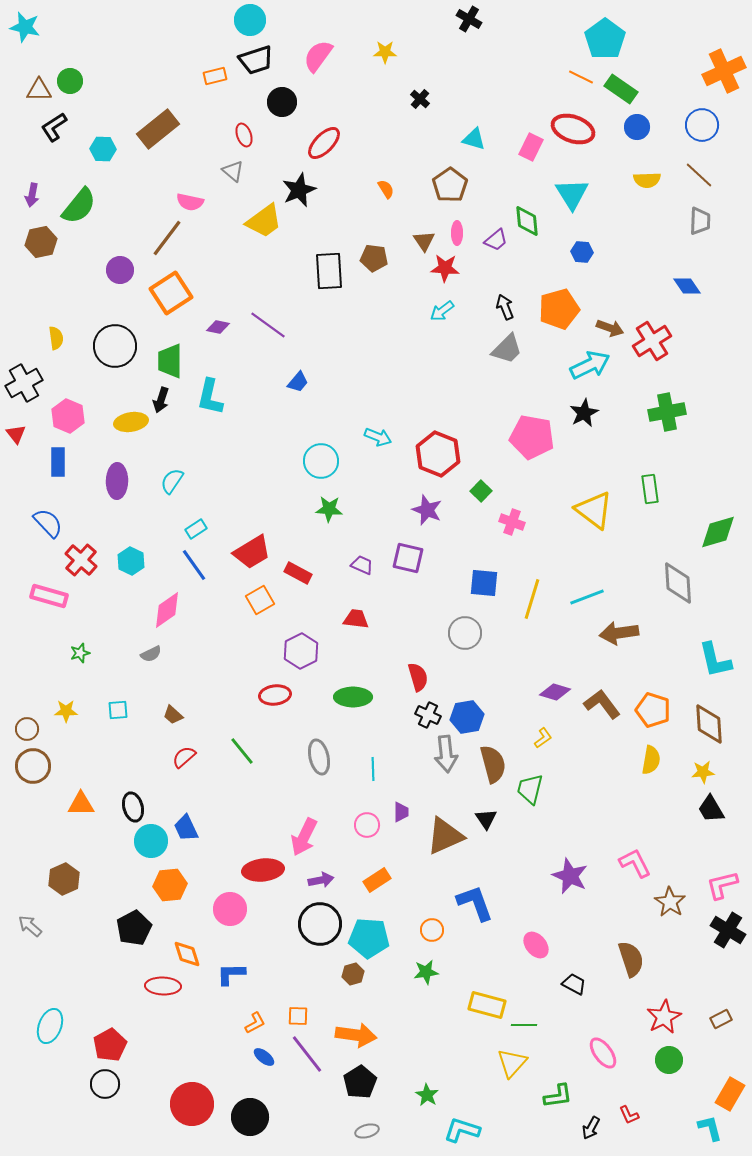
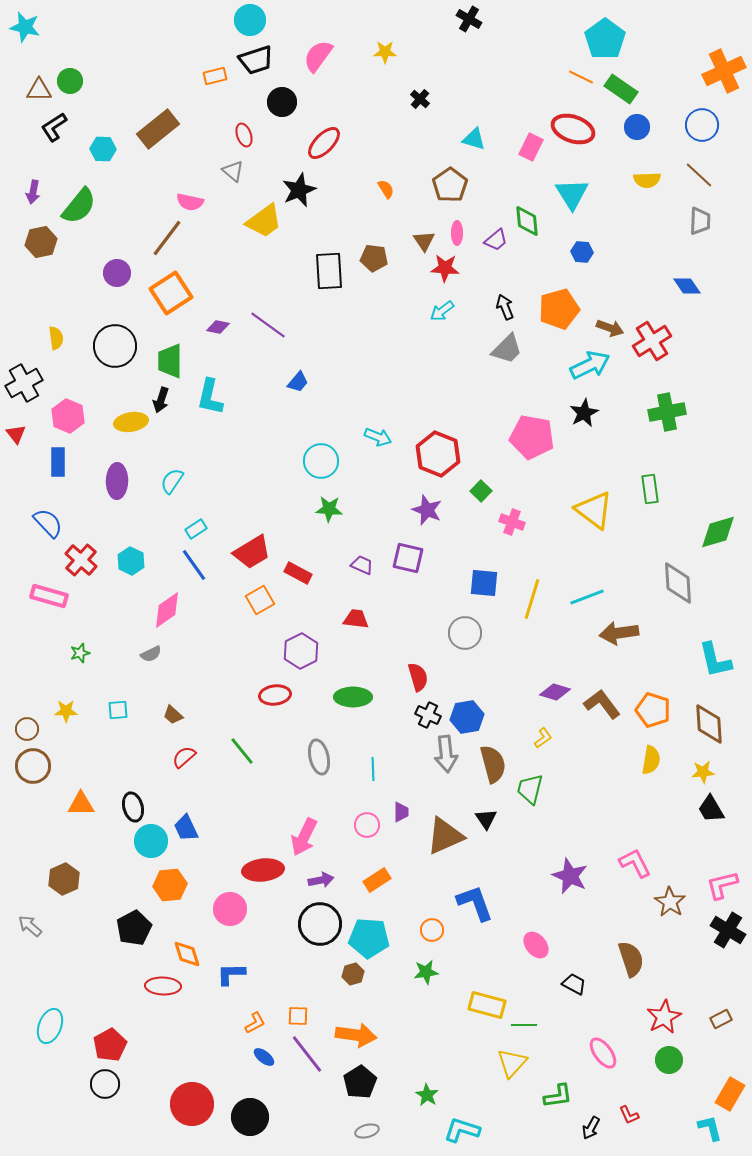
purple arrow at (32, 195): moved 1 px right, 3 px up
purple circle at (120, 270): moved 3 px left, 3 px down
